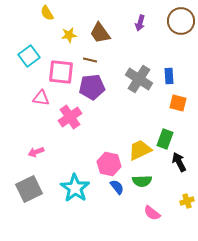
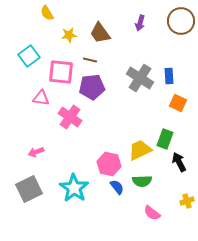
gray cross: moved 1 px right, 1 px up
orange square: rotated 12 degrees clockwise
pink cross: rotated 20 degrees counterclockwise
cyan star: moved 1 px left
